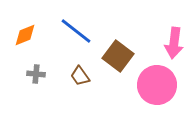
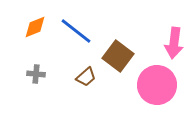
orange diamond: moved 10 px right, 8 px up
brown trapezoid: moved 6 px right, 1 px down; rotated 95 degrees counterclockwise
